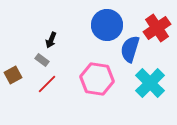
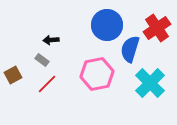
black arrow: rotated 63 degrees clockwise
pink hexagon: moved 5 px up; rotated 20 degrees counterclockwise
